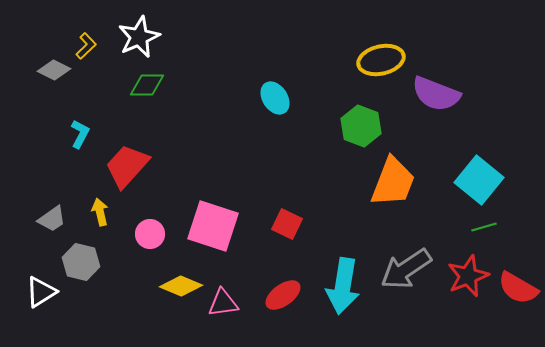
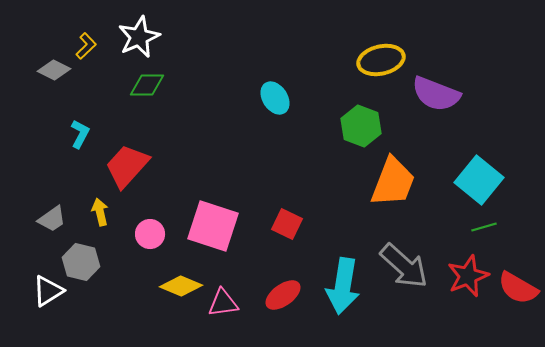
gray arrow: moved 2 px left, 3 px up; rotated 104 degrees counterclockwise
white triangle: moved 7 px right, 1 px up
